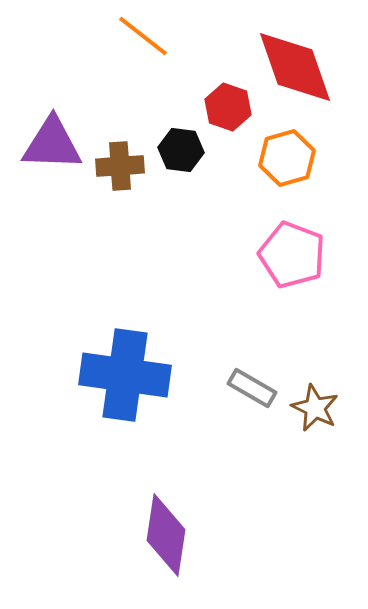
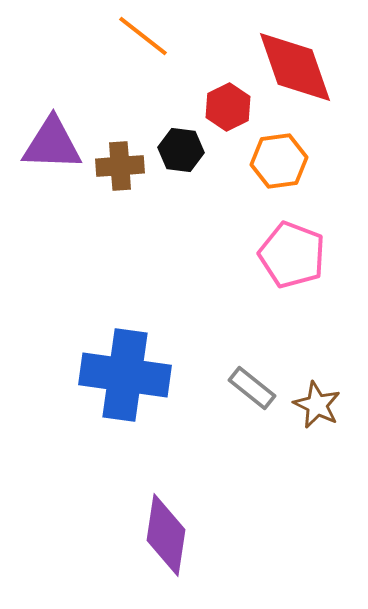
red hexagon: rotated 15 degrees clockwise
orange hexagon: moved 8 px left, 3 px down; rotated 8 degrees clockwise
gray rectangle: rotated 9 degrees clockwise
brown star: moved 2 px right, 3 px up
